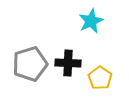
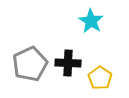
cyan star: rotated 15 degrees counterclockwise
gray pentagon: rotated 8 degrees counterclockwise
